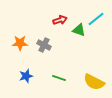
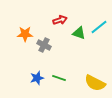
cyan line: moved 3 px right, 8 px down
green triangle: moved 3 px down
orange star: moved 5 px right, 9 px up
blue star: moved 11 px right, 2 px down
yellow semicircle: moved 1 px right, 1 px down
